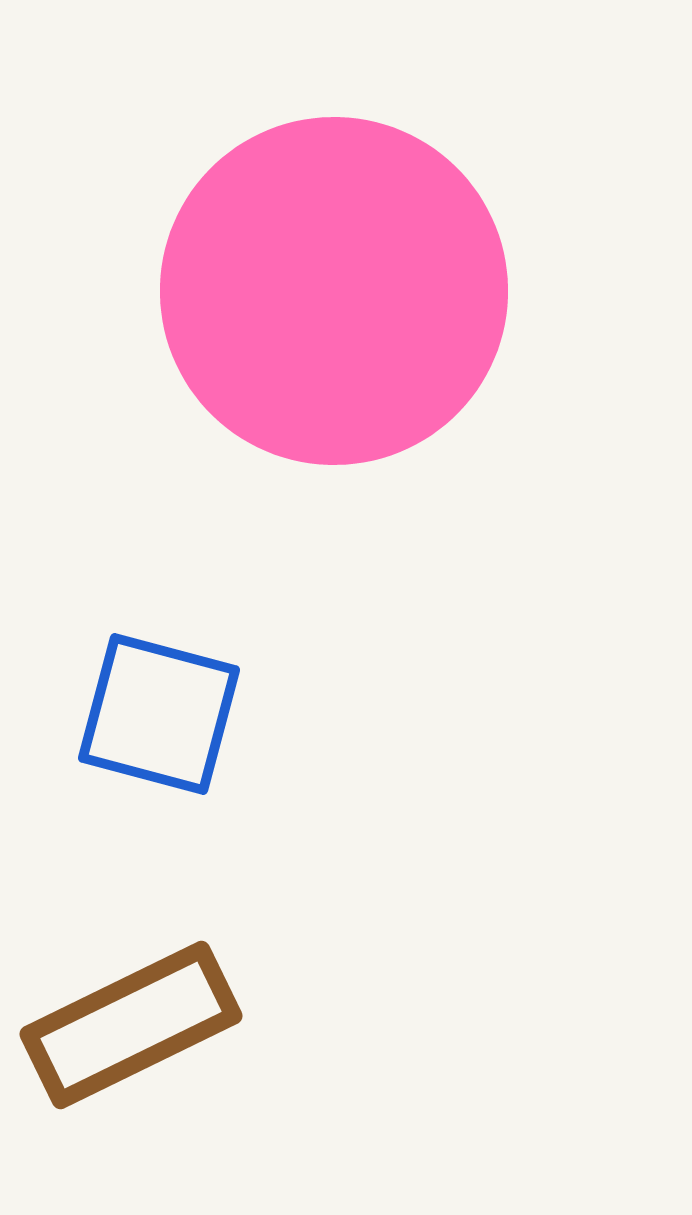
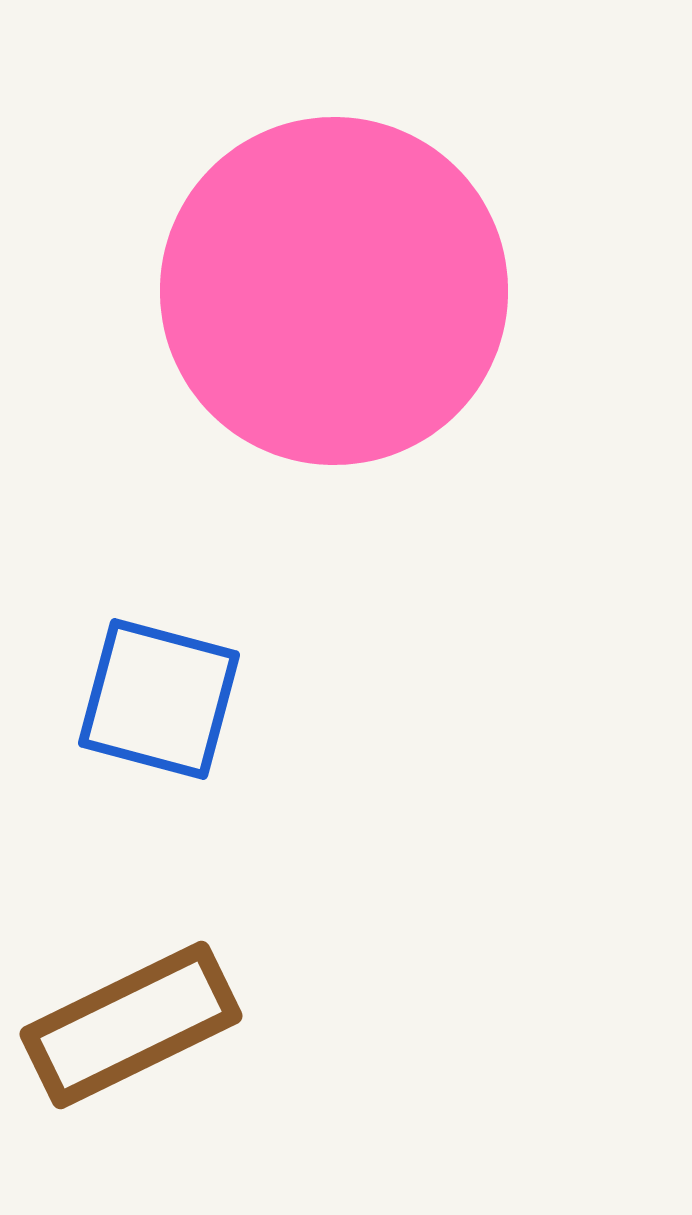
blue square: moved 15 px up
